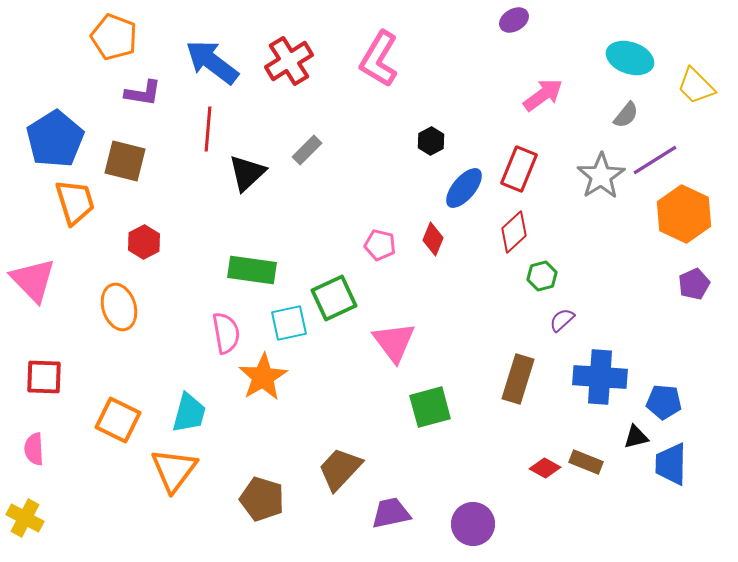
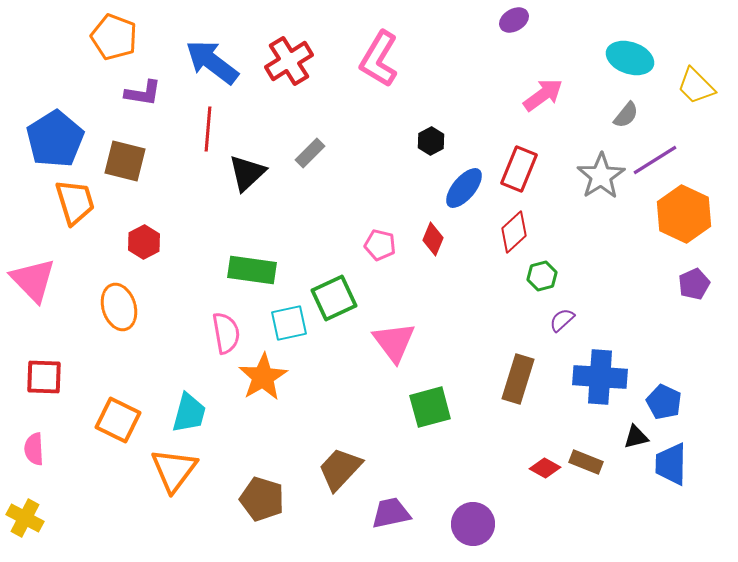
gray rectangle at (307, 150): moved 3 px right, 3 px down
blue pentagon at (664, 402): rotated 20 degrees clockwise
